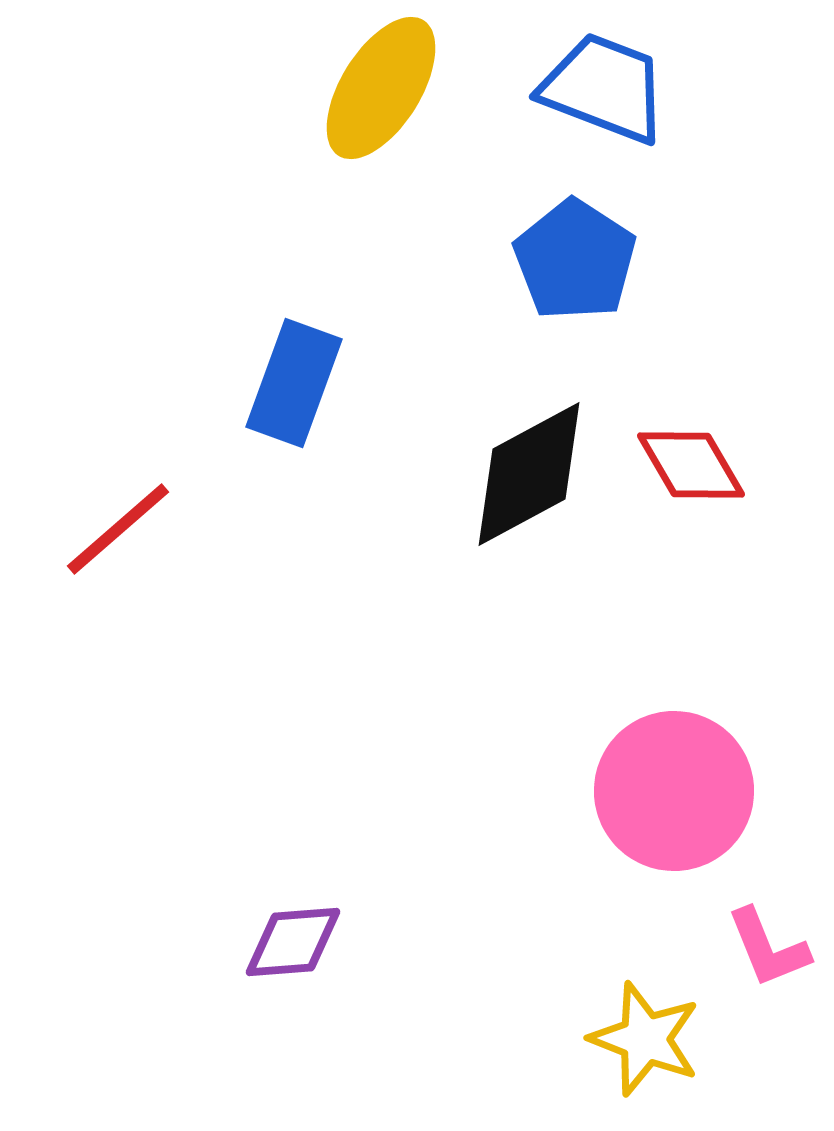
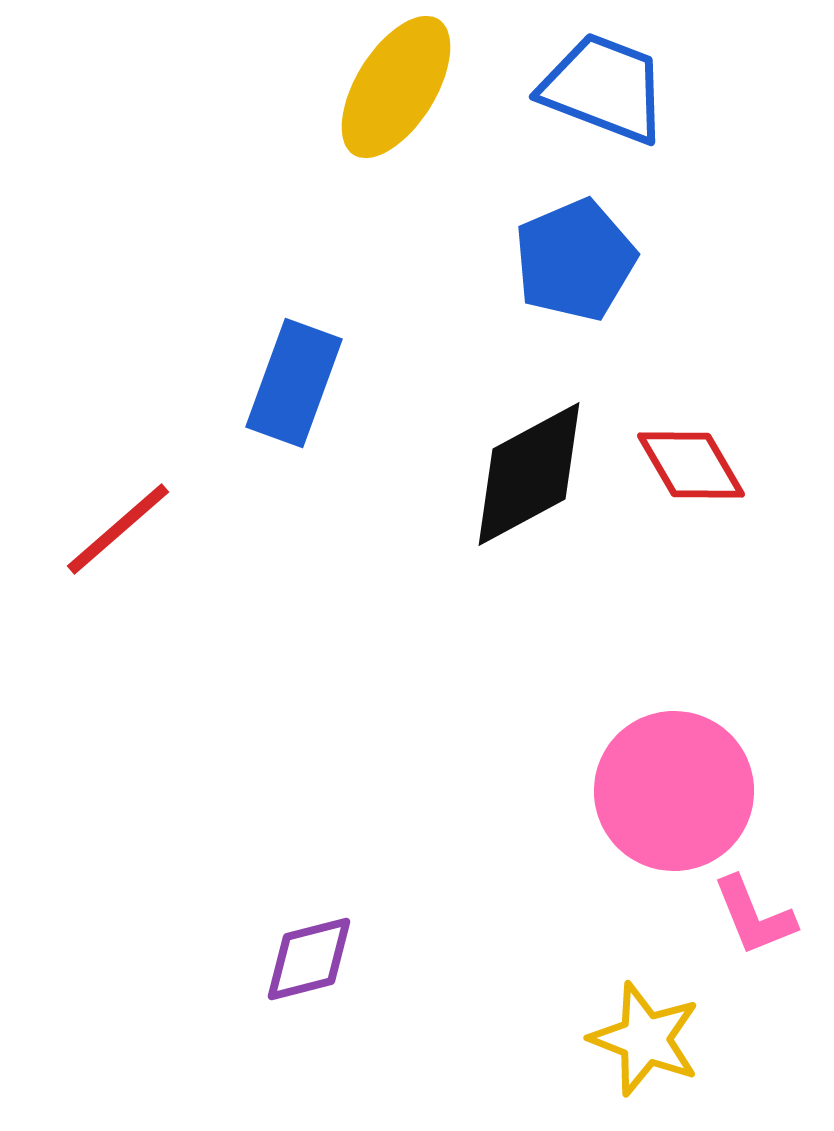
yellow ellipse: moved 15 px right, 1 px up
blue pentagon: rotated 16 degrees clockwise
purple diamond: moved 16 px right, 17 px down; rotated 10 degrees counterclockwise
pink L-shape: moved 14 px left, 32 px up
